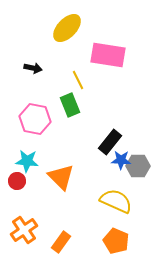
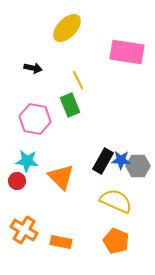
pink rectangle: moved 19 px right, 3 px up
black rectangle: moved 7 px left, 19 px down; rotated 10 degrees counterclockwise
orange cross: rotated 24 degrees counterclockwise
orange rectangle: rotated 65 degrees clockwise
